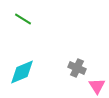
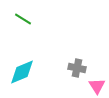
gray cross: rotated 12 degrees counterclockwise
